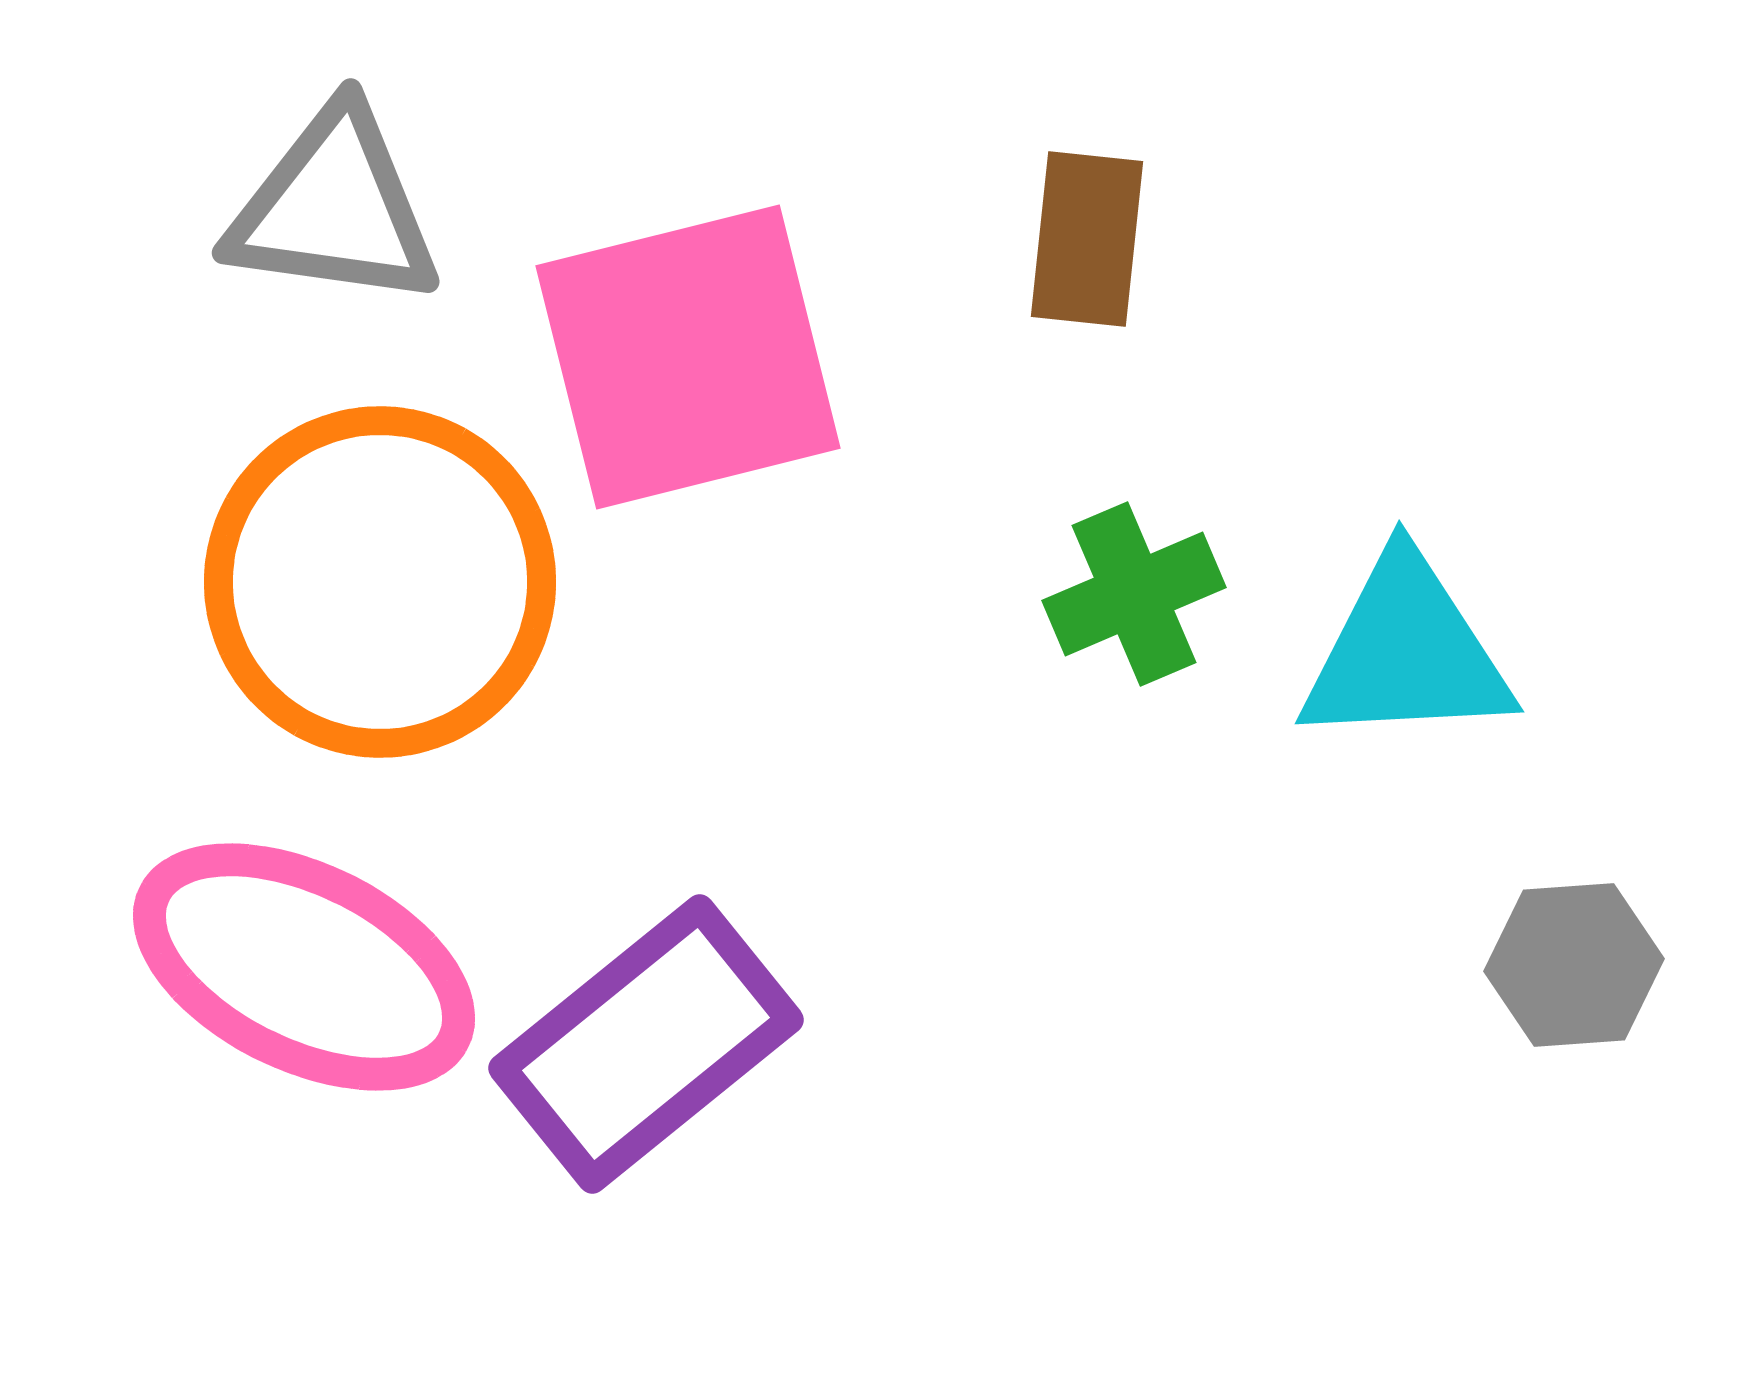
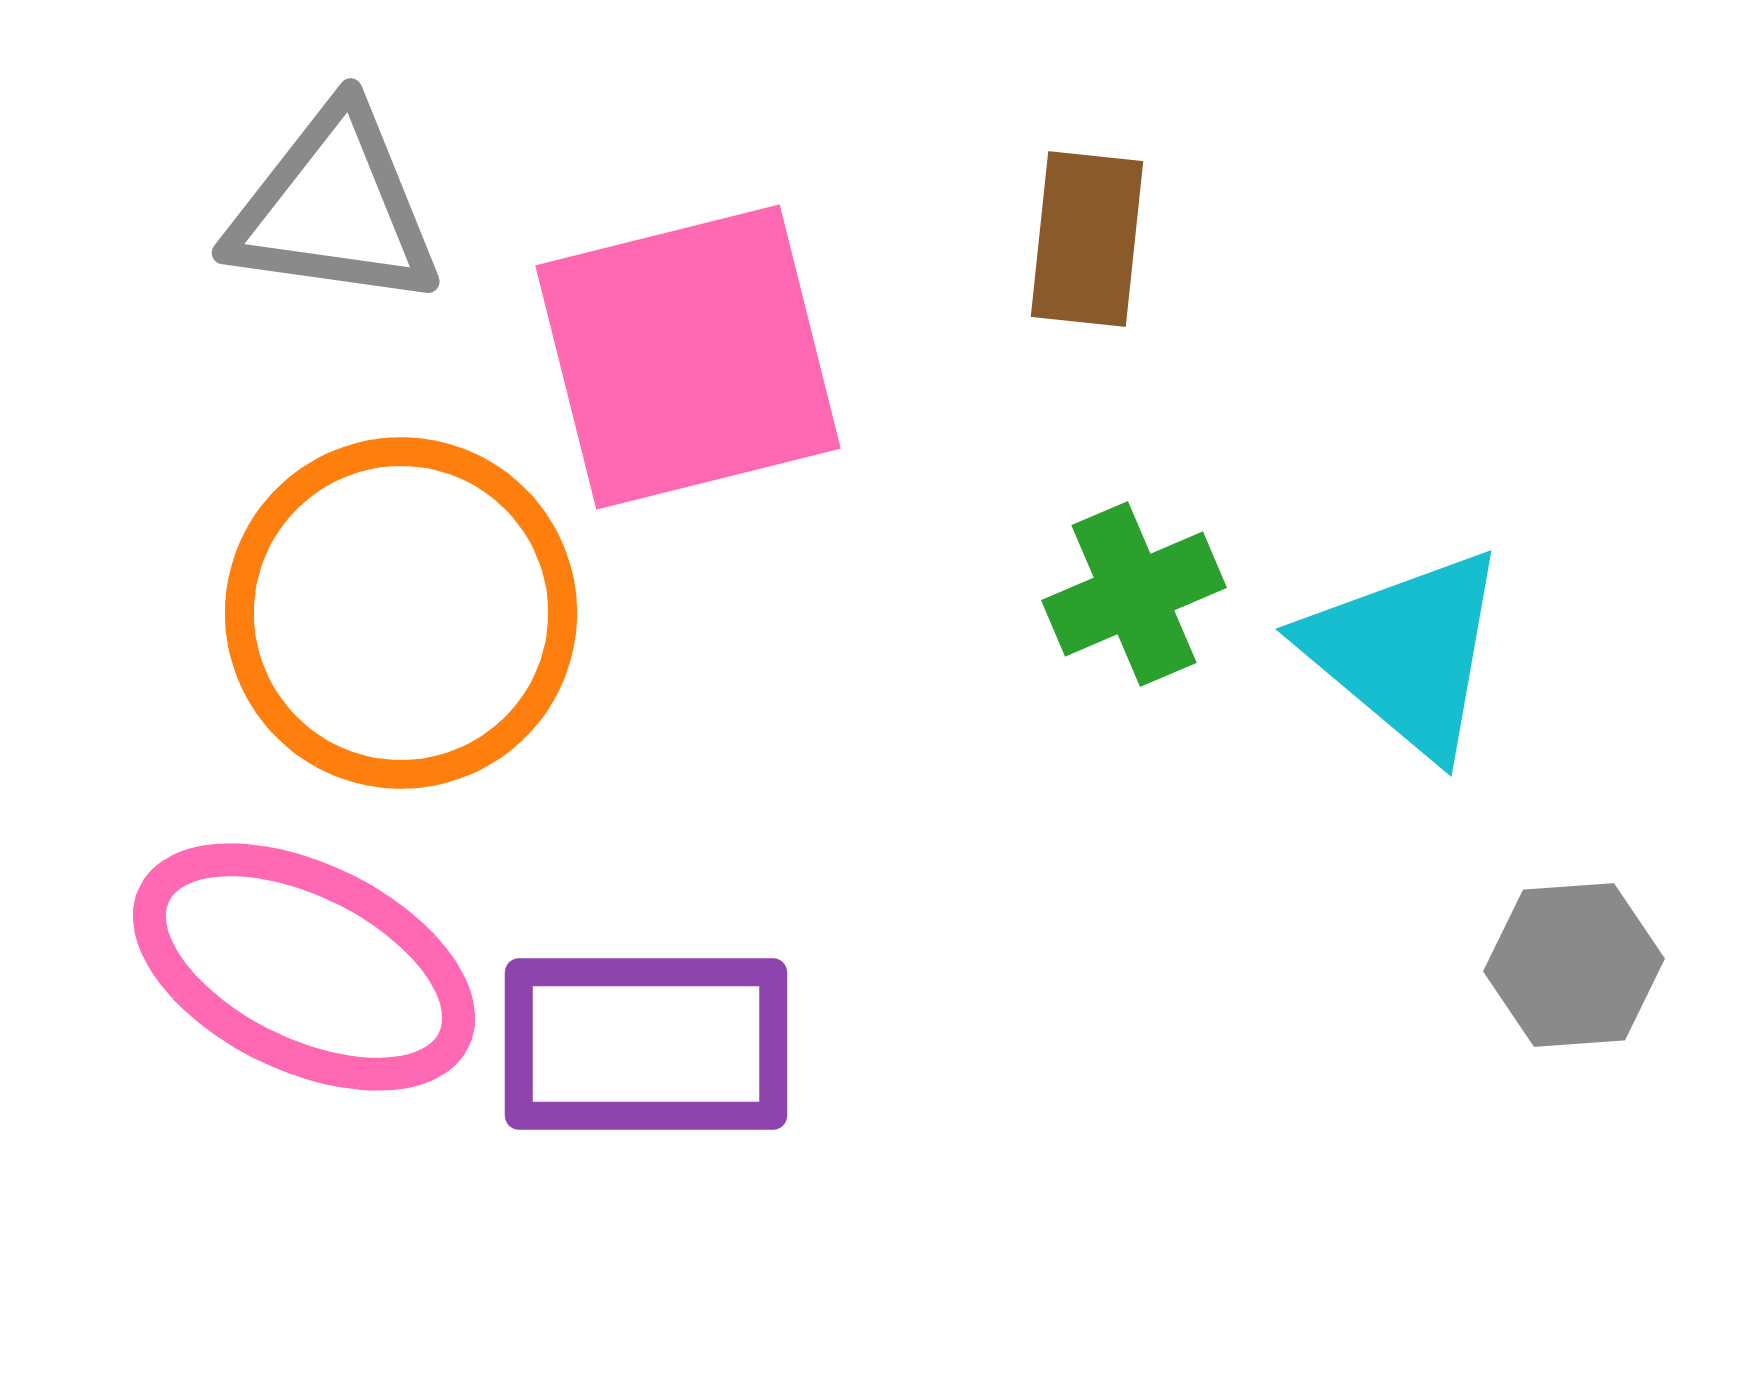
orange circle: moved 21 px right, 31 px down
cyan triangle: rotated 43 degrees clockwise
purple rectangle: rotated 39 degrees clockwise
